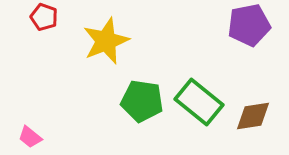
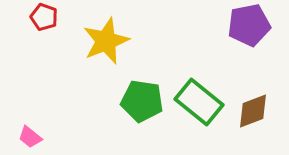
brown diamond: moved 5 px up; rotated 12 degrees counterclockwise
